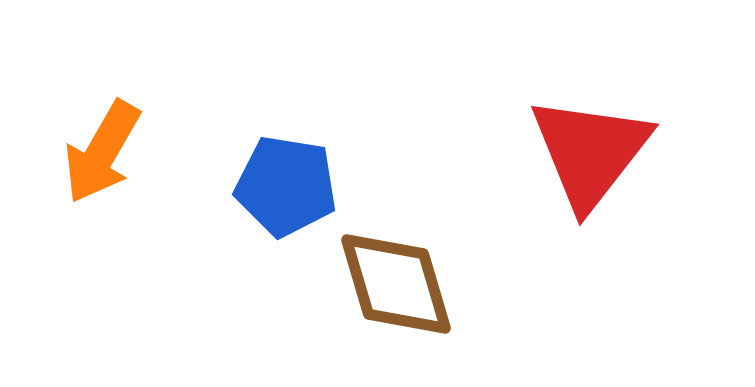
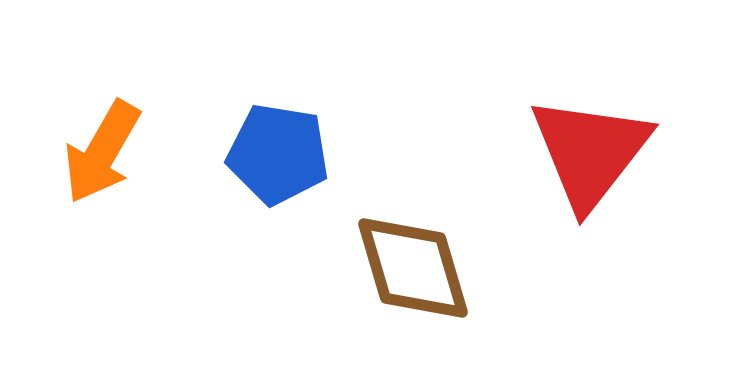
blue pentagon: moved 8 px left, 32 px up
brown diamond: moved 17 px right, 16 px up
